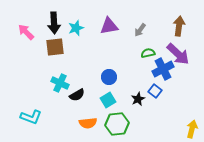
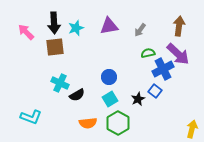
cyan square: moved 2 px right, 1 px up
green hexagon: moved 1 px right, 1 px up; rotated 25 degrees counterclockwise
